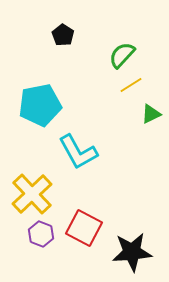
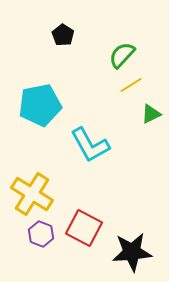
cyan L-shape: moved 12 px right, 7 px up
yellow cross: rotated 15 degrees counterclockwise
